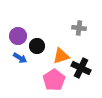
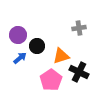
gray cross: rotated 16 degrees counterclockwise
purple circle: moved 1 px up
blue arrow: rotated 72 degrees counterclockwise
black cross: moved 2 px left, 4 px down
pink pentagon: moved 3 px left
